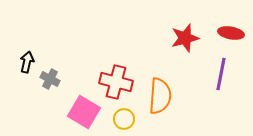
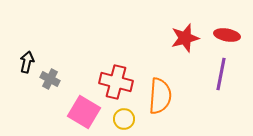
red ellipse: moved 4 px left, 2 px down
